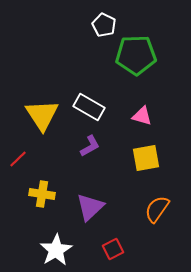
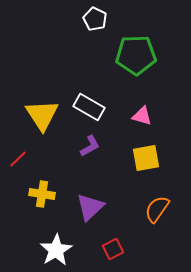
white pentagon: moved 9 px left, 6 px up
